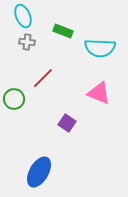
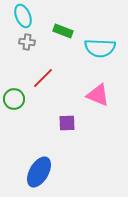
pink triangle: moved 1 px left, 2 px down
purple square: rotated 36 degrees counterclockwise
